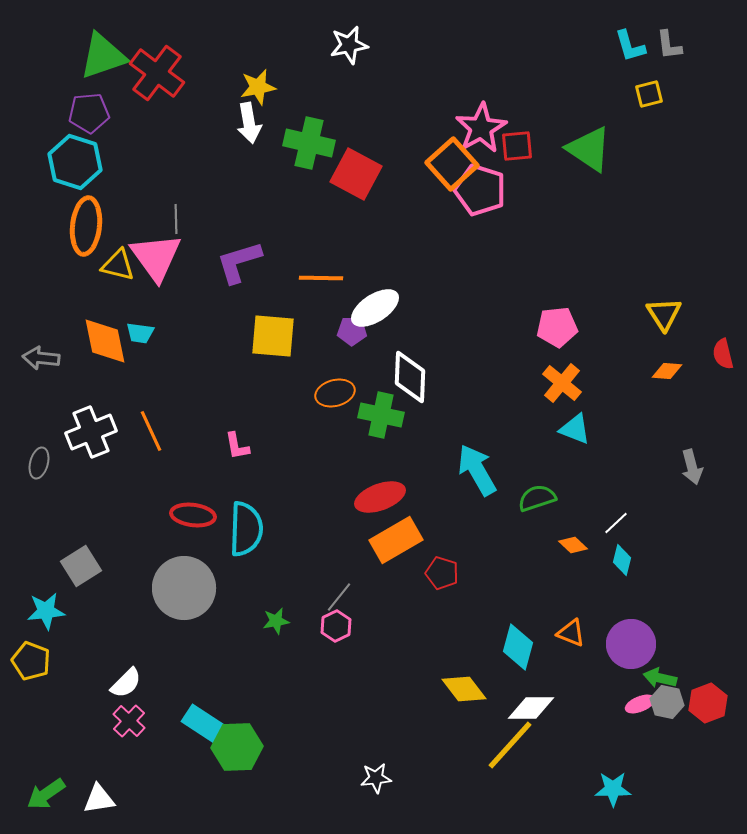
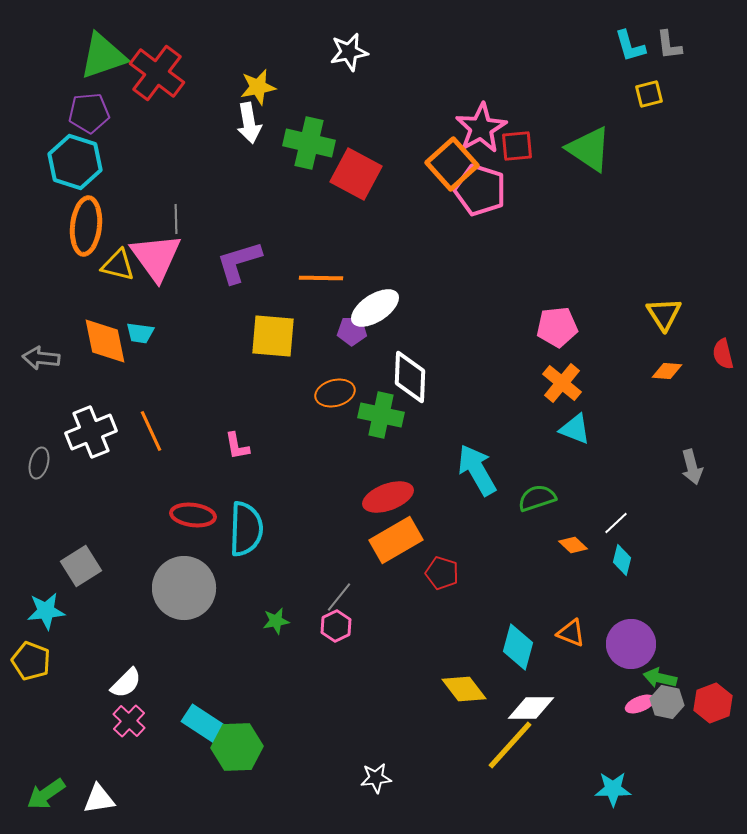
white star at (349, 45): moved 7 px down
red ellipse at (380, 497): moved 8 px right
red hexagon at (708, 703): moved 5 px right
